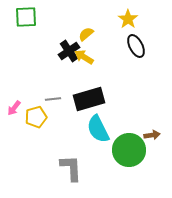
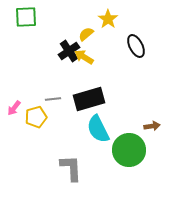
yellow star: moved 20 px left
brown arrow: moved 9 px up
